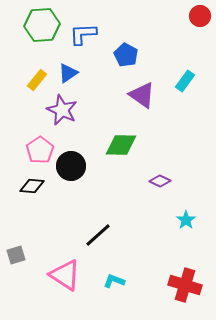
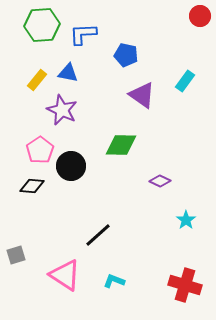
blue pentagon: rotated 15 degrees counterclockwise
blue triangle: rotated 45 degrees clockwise
